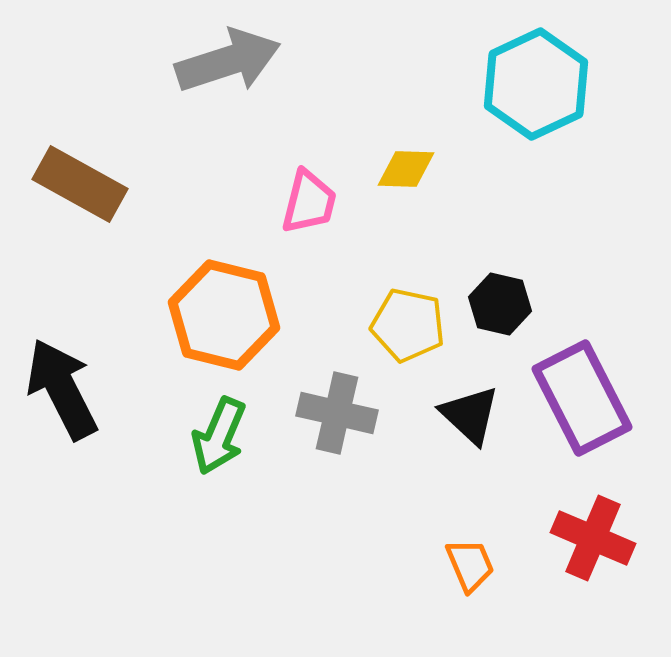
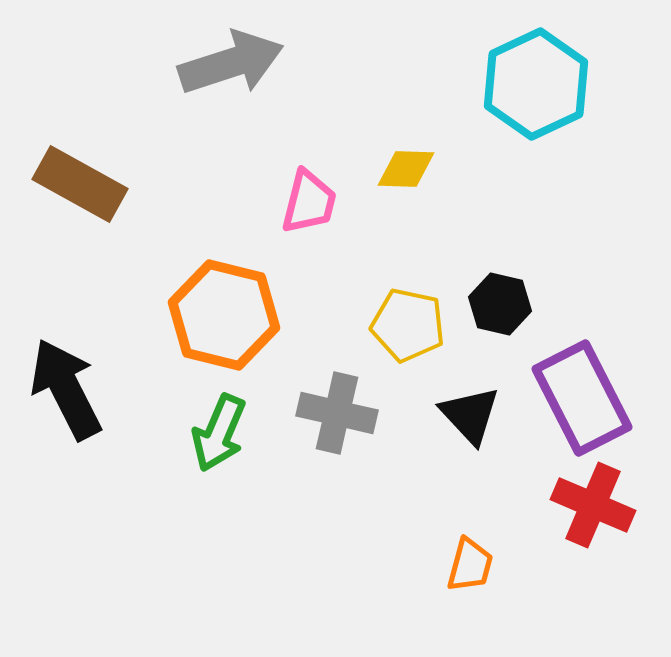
gray arrow: moved 3 px right, 2 px down
black arrow: moved 4 px right
black triangle: rotated 4 degrees clockwise
green arrow: moved 3 px up
red cross: moved 33 px up
orange trapezoid: rotated 38 degrees clockwise
